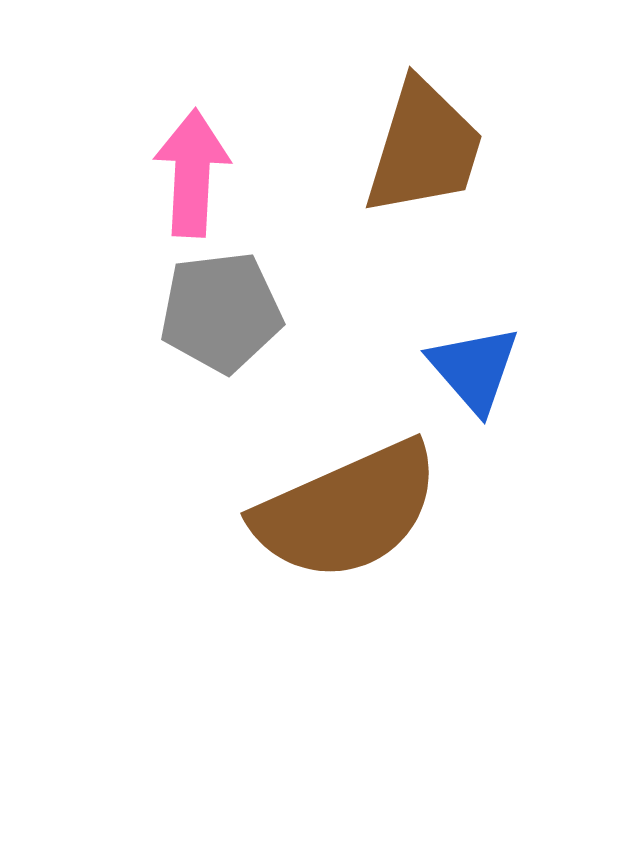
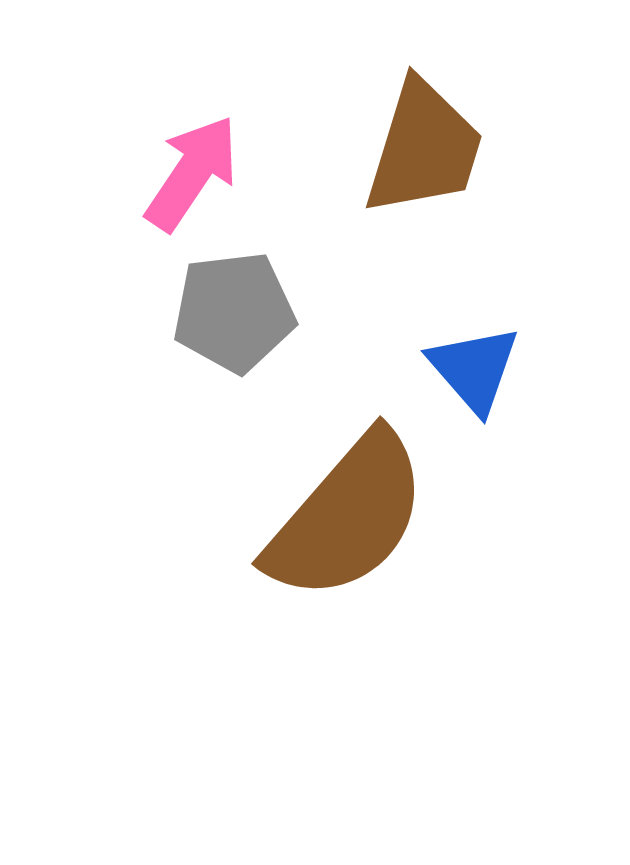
pink arrow: rotated 31 degrees clockwise
gray pentagon: moved 13 px right
brown semicircle: moved 6 px down; rotated 25 degrees counterclockwise
